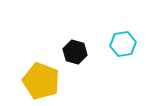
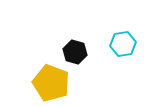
yellow pentagon: moved 10 px right, 2 px down
